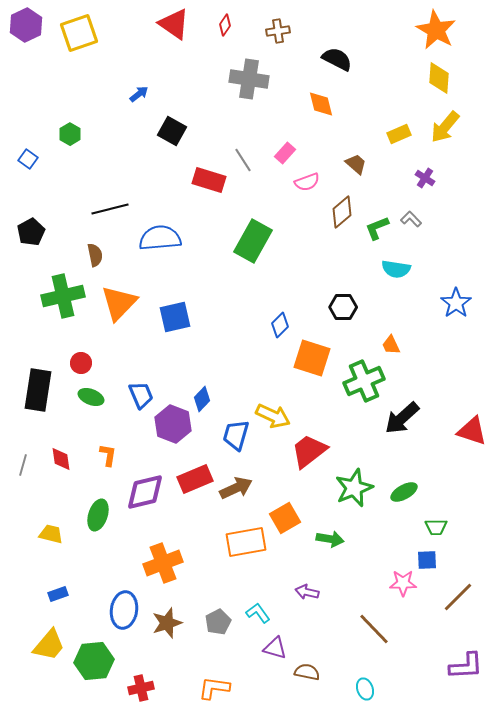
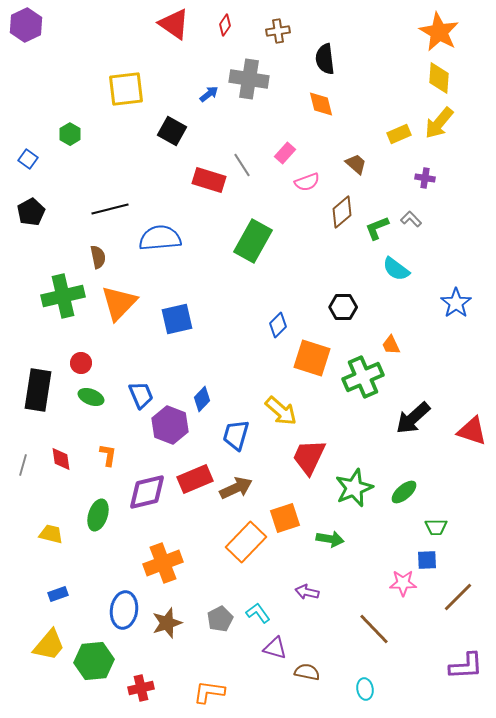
orange star at (436, 30): moved 3 px right, 2 px down
yellow square at (79, 33): moved 47 px right, 56 px down; rotated 12 degrees clockwise
black semicircle at (337, 59): moved 12 px left; rotated 124 degrees counterclockwise
blue arrow at (139, 94): moved 70 px right
yellow arrow at (445, 127): moved 6 px left, 4 px up
gray line at (243, 160): moved 1 px left, 5 px down
purple cross at (425, 178): rotated 24 degrees counterclockwise
black pentagon at (31, 232): moved 20 px up
brown semicircle at (95, 255): moved 3 px right, 2 px down
cyan semicircle at (396, 269): rotated 28 degrees clockwise
blue square at (175, 317): moved 2 px right, 2 px down
blue diamond at (280, 325): moved 2 px left
green cross at (364, 381): moved 1 px left, 4 px up
yellow arrow at (273, 416): moved 8 px right, 5 px up; rotated 16 degrees clockwise
black arrow at (402, 418): moved 11 px right
purple hexagon at (173, 424): moved 3 px left, 1 px down
red trapezoid at (309, 451): moved 6 px down; rotated 27 degrees counterclockwise
purple diamond at (145, 492): moved 2 px right
green ellipse at (404, 492): rotated 12 degrees counterclockwise
orange square at (285, 518): rotated 12 degrees clockwise
orange rectangle at (246, 542): rotated 36 degrees counterclockwise
gray pentagon at (218, 622): moved 2 px right, 3 px up
orange L-shape at (214, 688): moved 5 px left, 4 px down
cyan ellipse at (365, 689): rotated 10 degrees clockwise
